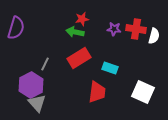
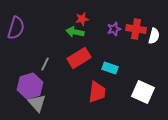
purple star: rotated 24 degrees counterclockwise
purple hexagon: moved 1 px left, 1 px down; rotated 10 degrees clockwise
